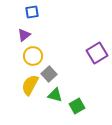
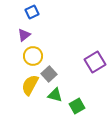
blue square: rotated 16 degrees counterclockwise
purple square: moved 2 px left, 9 px down
